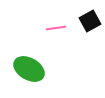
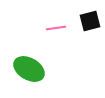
black square: rotated 15 degrees clockwise
